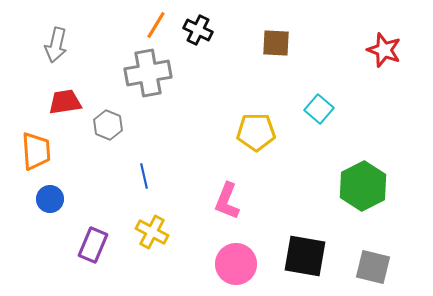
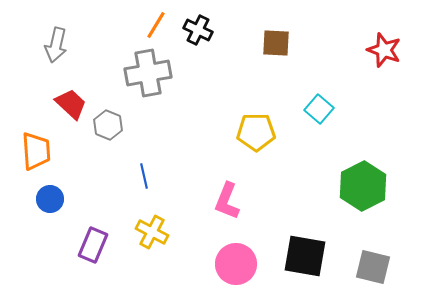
red trapezoid: moved 6 px right, 2 px down; rotated 52 degrees clockwise
